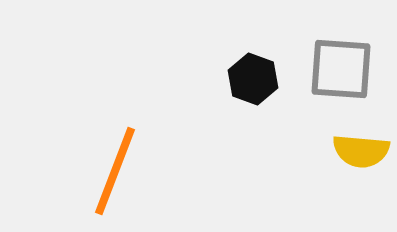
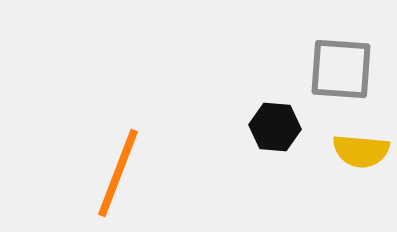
black hexagon: moved 22 px right, 48 px down; rotated 15 degrees counterclockwise
orange line: moved 3 px right, 2 px down
